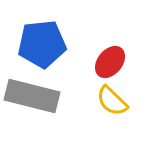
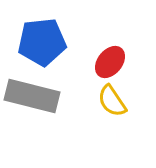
blue pentagon: moved 2 px up
yellow semicircle: rotated 12 degrees clockwise
